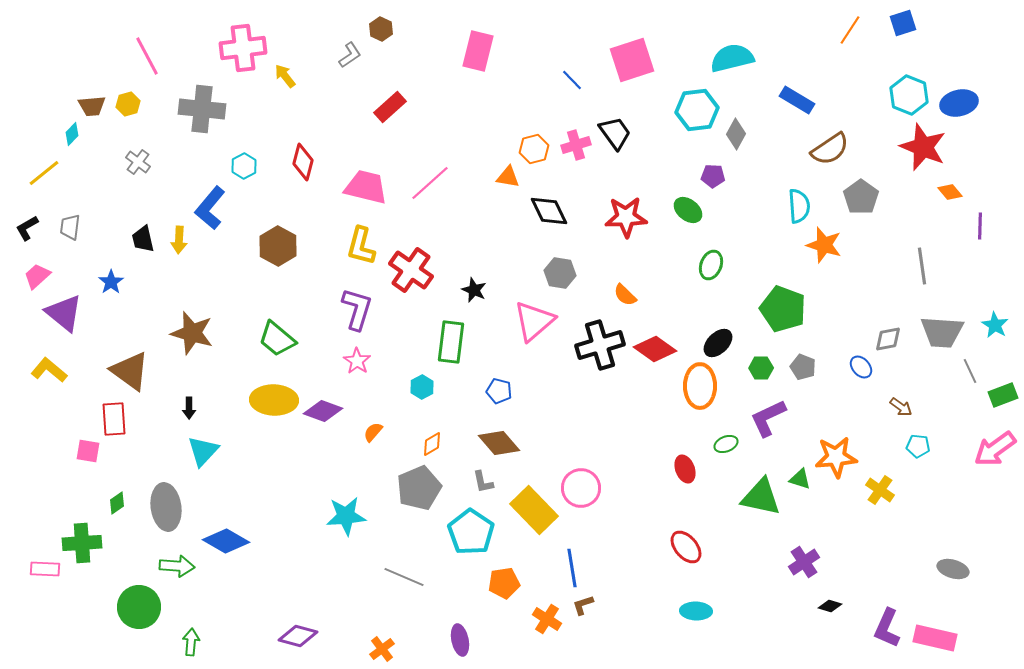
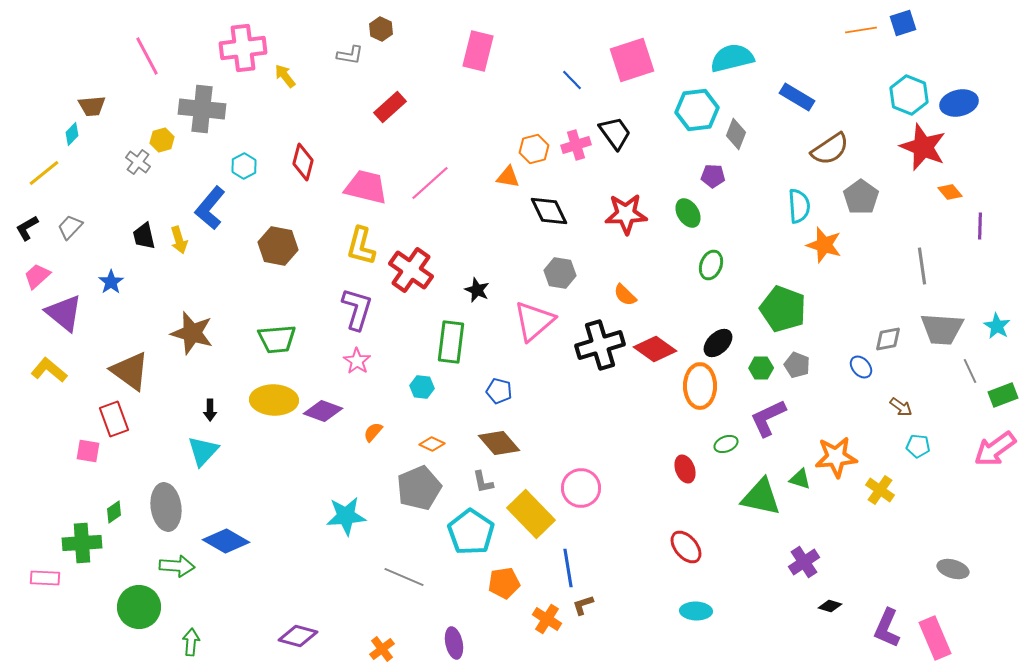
orange line at (850, 30): moved 11 px right; rotated 48 degrees clockwise
gray L-shape at (350, 55): rotated 44 degrees clockwise
blue rectangle at (797, 100): moved 3 px up
yellow hexagon at (128, 104): moved 34 px right, 36 px down
gray diamond at (736, 134): rotated 8 degrees counterclockwise
green ellipse at (688, 210): moved 3 px down; rotated 20 degrees clockwise
red star at (626, 217): moved 3 px up
gray trapezoid at (70, 227): rotated 36 degrees clockwise
black trapezoid at (143, 239): moved 1 px right, 3 px up
yellow arrow at (179, 240): rotated 20 degrees counterclockwise
brown hexagon at (278, 246): rotated 18 degrees counterclockwise
black star at (474, 290): moved 3 px right
cyan star at (995, 325): moved 2 px right, 1 px down
gray trapezoid at (942, 332): moved 3 px up
green trapezoid at (277, 339): rotated 45 degrees counterclockwise
gray pentagon at (803, 367): moved 6 px left, 2 px up
cyan hexagon at (422, 387): rotated 25 degrees counterclockwise
black arrow at (189, 408): moved 21 px right, 2 px down
red rectangle at (114, 419): rotated 16 degrees counterclockwise
orange diamond at (432, 444): rotated 55 degrees clockwise
green diamond at (117, 503): moved 3 px left, 9 px down
yellow rectangle at (534, 510): moved 3 px left, 4 px down
blue line at (572, 568): moved 4 px left
pink rectangle at (45, 569): moved 9 px down
pink rectangle at (935, 638): rotated 54 degrees clockwise
purple ellipse at (460, 640): moved 6 px left, 3 px down
